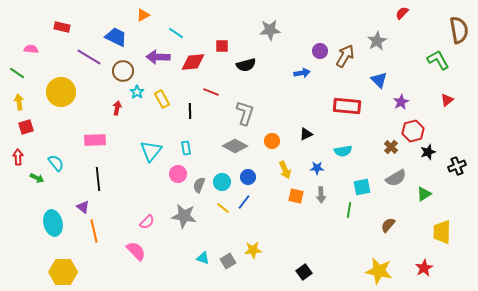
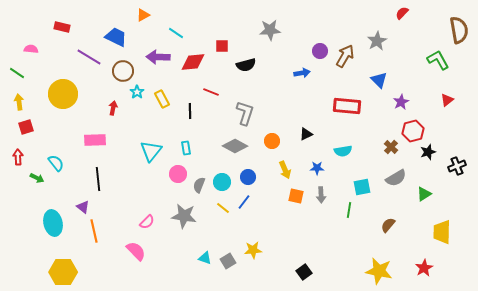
yellow circle at (61, 92): moved 2 px right, 2 px down
red arrow at (117, 108): moved 4 px left
cyan triangle at (203, 258): moved 2 px right
